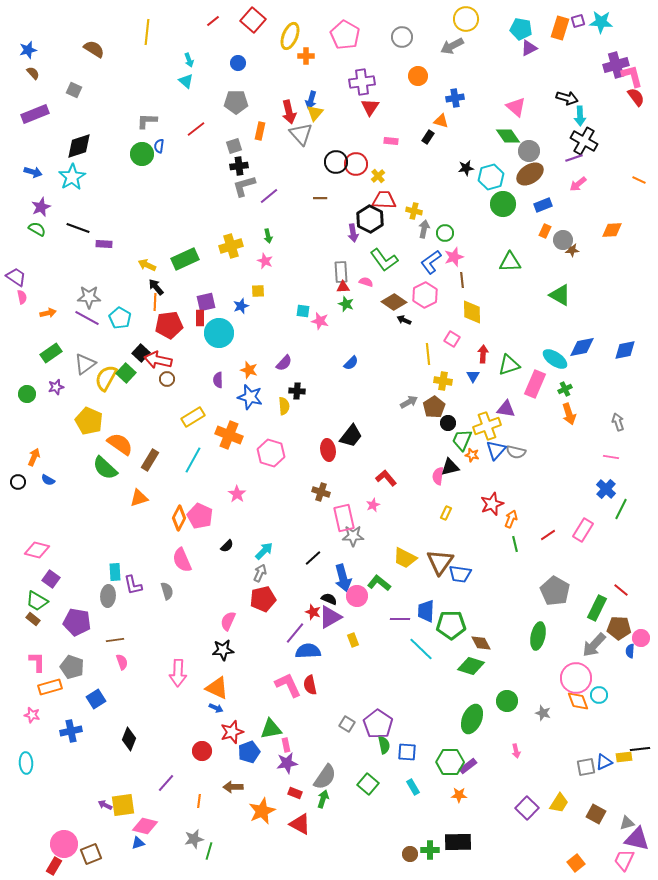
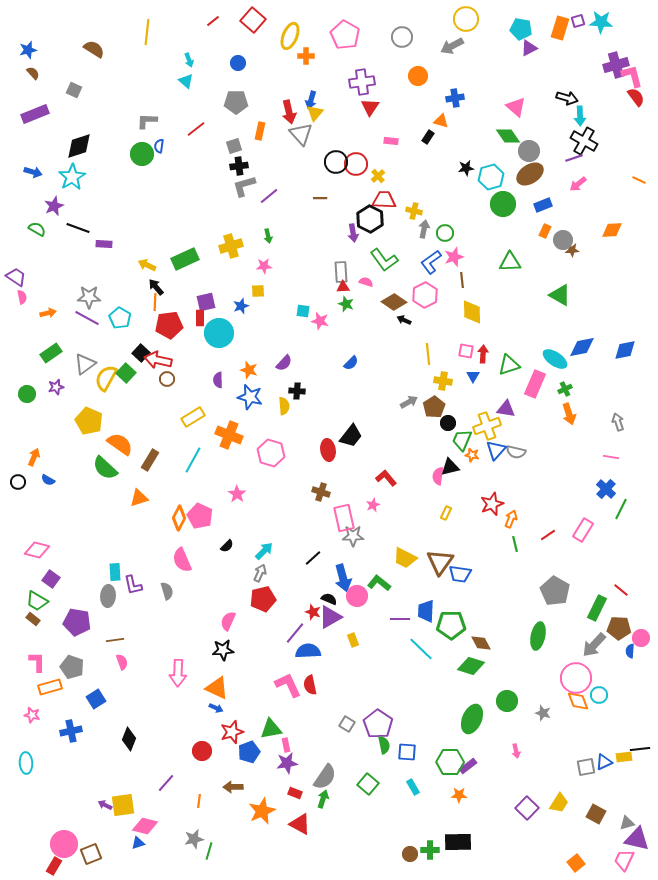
purple star at (41, 207): moved 13 px right, 1 px up
pink star at (265, 261): moved 1 px left, 5 px down; rotated 28 degrees counterclockwise
pink square at (452, 339): moved 14 px right, 12 px down; rotated 21 degrees counterclockwise
